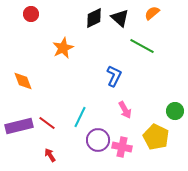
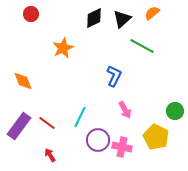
black triangle: moved 2 px right, 1 px down; rotated 36 degrees clockwise
purple rectangle: rotated 40 degrees counterclockwise
